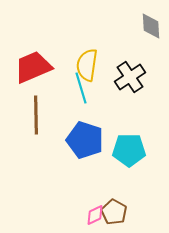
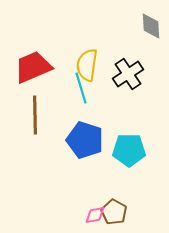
black cross: moved 2 px left, 3 px up
brown line: moved 1 px left
pink diamond: rotated 15 degrees clockwise
